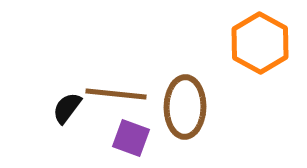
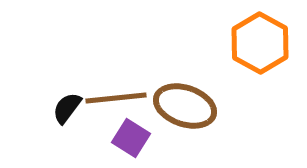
brown line: moved 4 px down; rotated 12 degrees counterclockwise
brown ellipse: moved 1 px up; rotated 72 degrees counterclockwise
purple square: rotated 12 degrees clockwise
